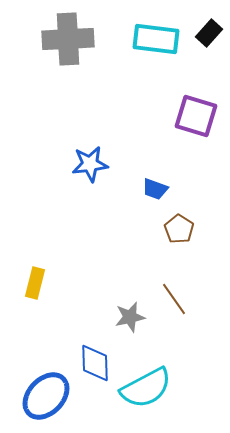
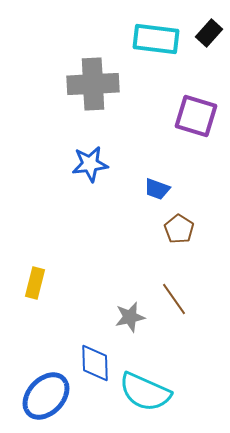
gray cross: moved 25 px right, 45 px down
blue trapezoid: moved 2 px right
cyan semicircle: moved 1 px left, 4 px down; rotated 52 degrees clockwise
